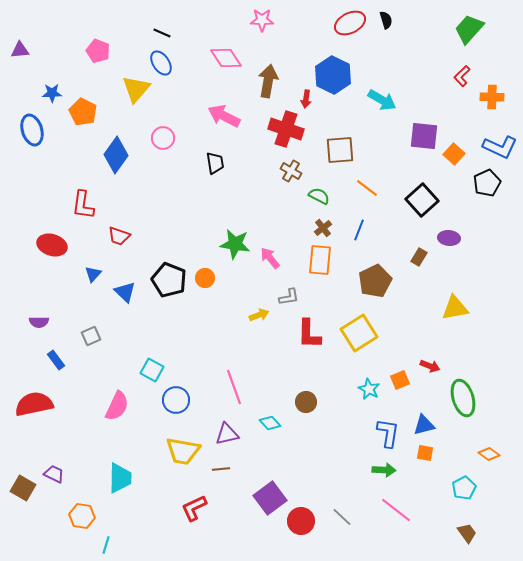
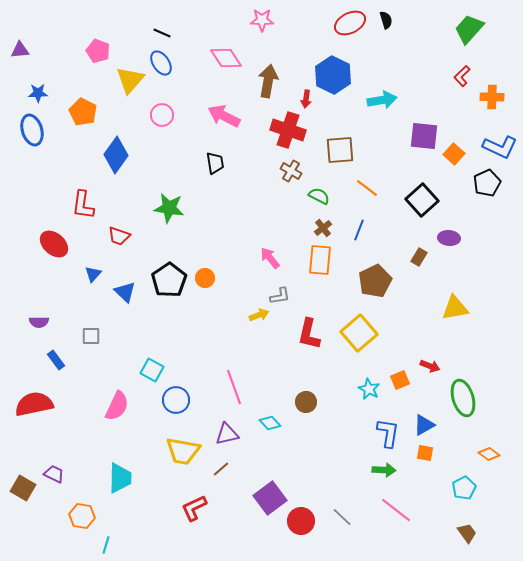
yellow triangle at (136, 89): moved 6 px left, 9 px up
blue star at (52, 93): moved 14 px left
cyan arrow at (382, 100): rotated 40 degrees counterclockwise
red cross at (286, 129): moved 2 px right, 1 px down
pink circle at (163, 138): moved 1 px left, 23 px up
green star at (235, 244): moved 66 px left, 36 px up
red ellipse at (52, 245): moved 2 px right, 1 px up; rotated 24 degrees clockwise
black pentagon at (169, 280): rotated 16 degrees clockwise
gray L-shape at (289, 297): moved 9 px left, 1 px up
yellow square at (359, 333): rotated 9 degrees counterclockwise
red L-shape at (309, 334): rotated 12 degrees clockwise
gray square at (91, 336): rotated 24 degrees clockwise
blue triangle at (424, 425): rotated 15 degrees counterclockwise
brown line at (221, 469): rotated 36 degrees counterclockwise
